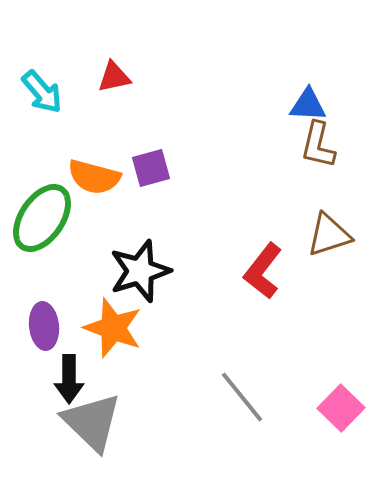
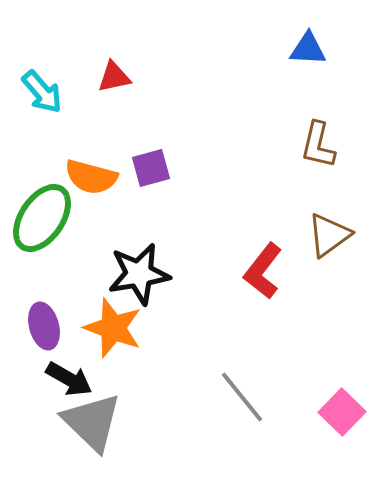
blue triangle: moved 56 px up
orange semicircle: moved 3 px left
brown triangle: rotated 18 degrees counterclockwise
black star: moved 1 px left, 3 px down; rotated 8 degrees clockwise
purple ellipse: rotated 9 degrees counterclockwise
black arrow: rotated 60 degrees counterclockwise
pink square: moved 1 px right, 4 px down
